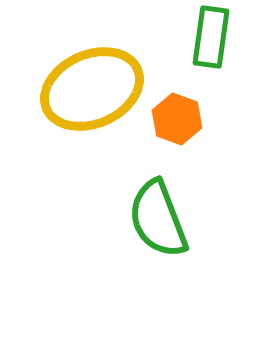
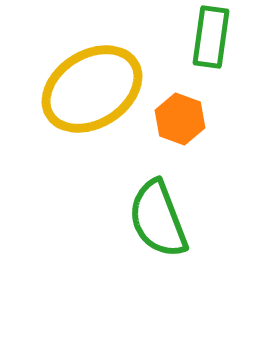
yellow ellipse: rotated 8 degrees counterclockwise
orange hexagon: moved 3 px right
